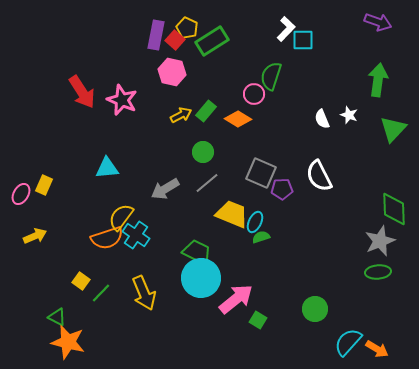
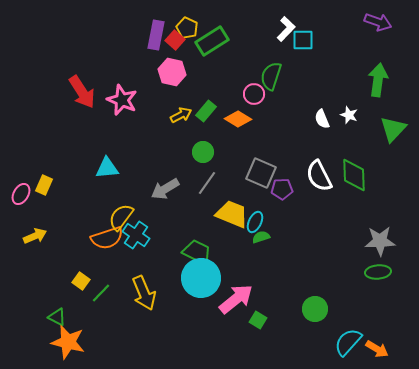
gray line at (207, 183): rotated 15 degrees counterclockwise
green diamond at (394, 209): moved 40 px left, 34 px up
gray star at (380, 241): rotated 20 degrees clockwise
